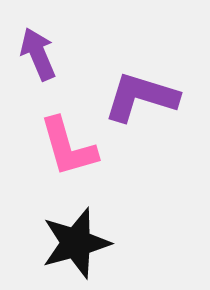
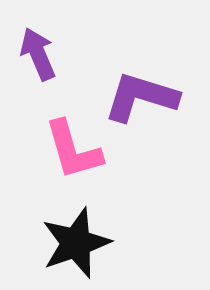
pink L-shape: moved 5 px right, 3 px down
black star: rotated 4 degrees counterclockwise
